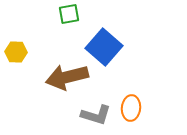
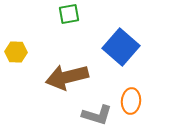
blue square: moved 17 px right
orange ellipse: moved 7 px up
gray L-shape: moved 1 px right
